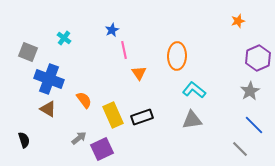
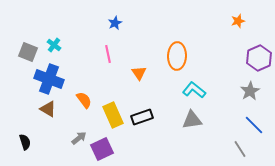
blue star: moved 3 px right, 7 px up
cyan cross: moved 10 px left, 7 px down
pink line: moved 16 px left, 4 px down
purple hexagon: moved 1 px right
black semicircle: moved 1 px right, 2 px down
gray line: rotated 12 degrees clockwise
